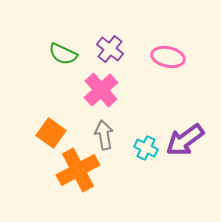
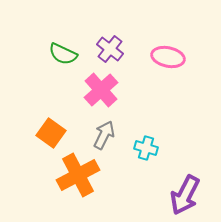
gray arrow: rotated 36 degrees clockwise
purple arrow: moved 55 px down; rotated 27 degrees counterclockwise
cyan cross: rotated 10 degrees counterclockwise
orange cross: moved 5 px down
